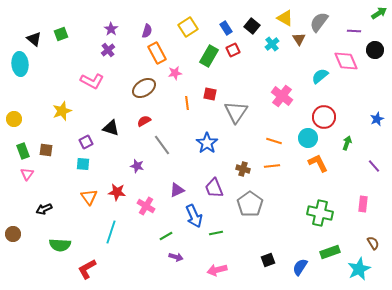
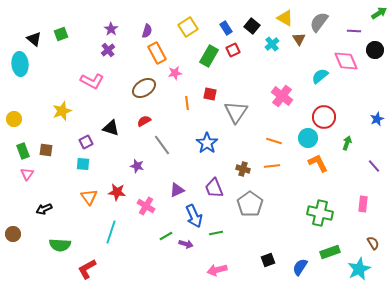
purple arrow at (176, 257): moved 10 px right, 13 px up
